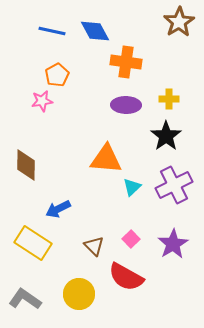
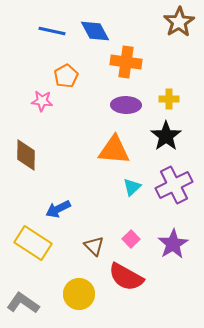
orange pentagon: moved 9 px right, 1 px down
pink star: rotated 15 degrees clockwise
orange triangle: moved 8 px right, 9 px up
brown diamond: moved 10 px up
gray L-shape: moved 2 px left, 4 px down
